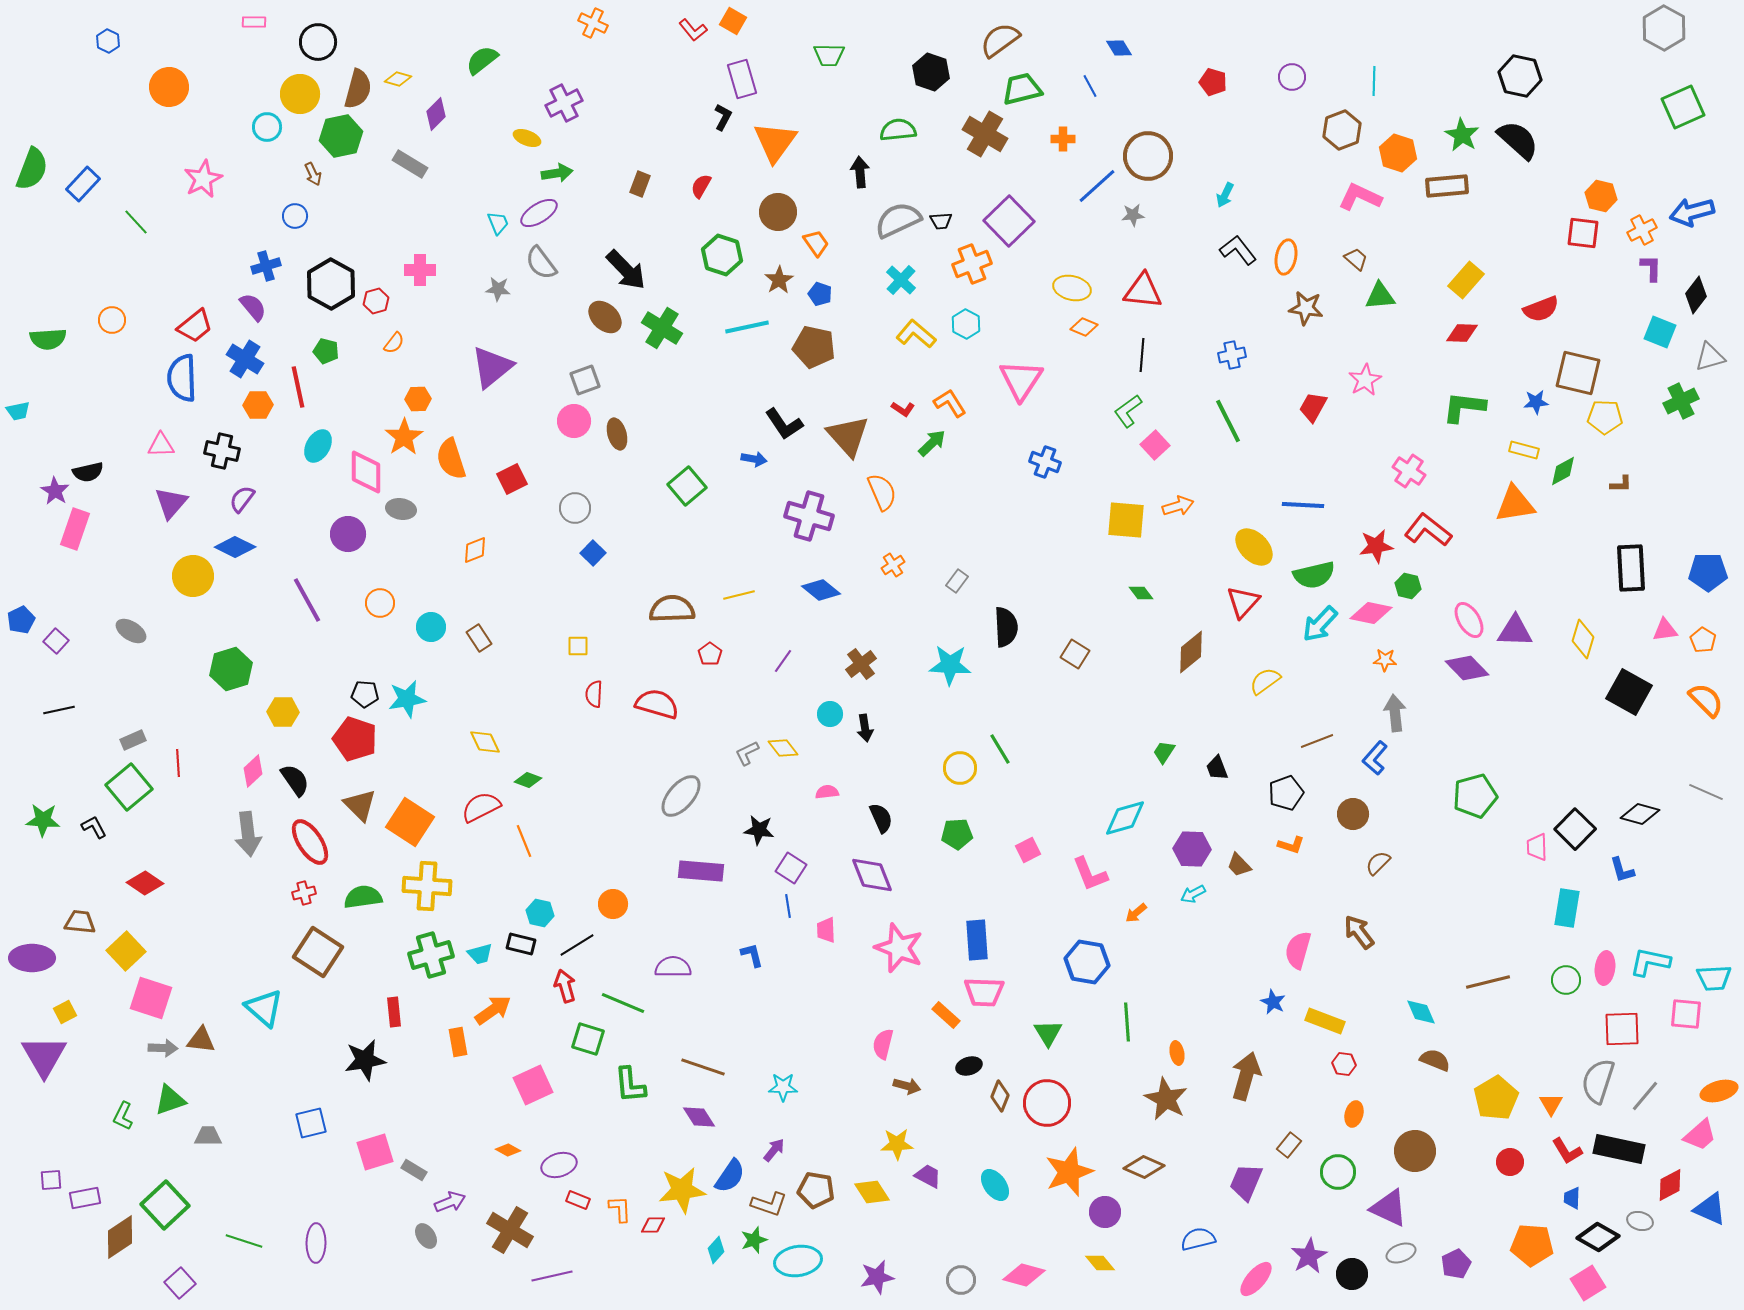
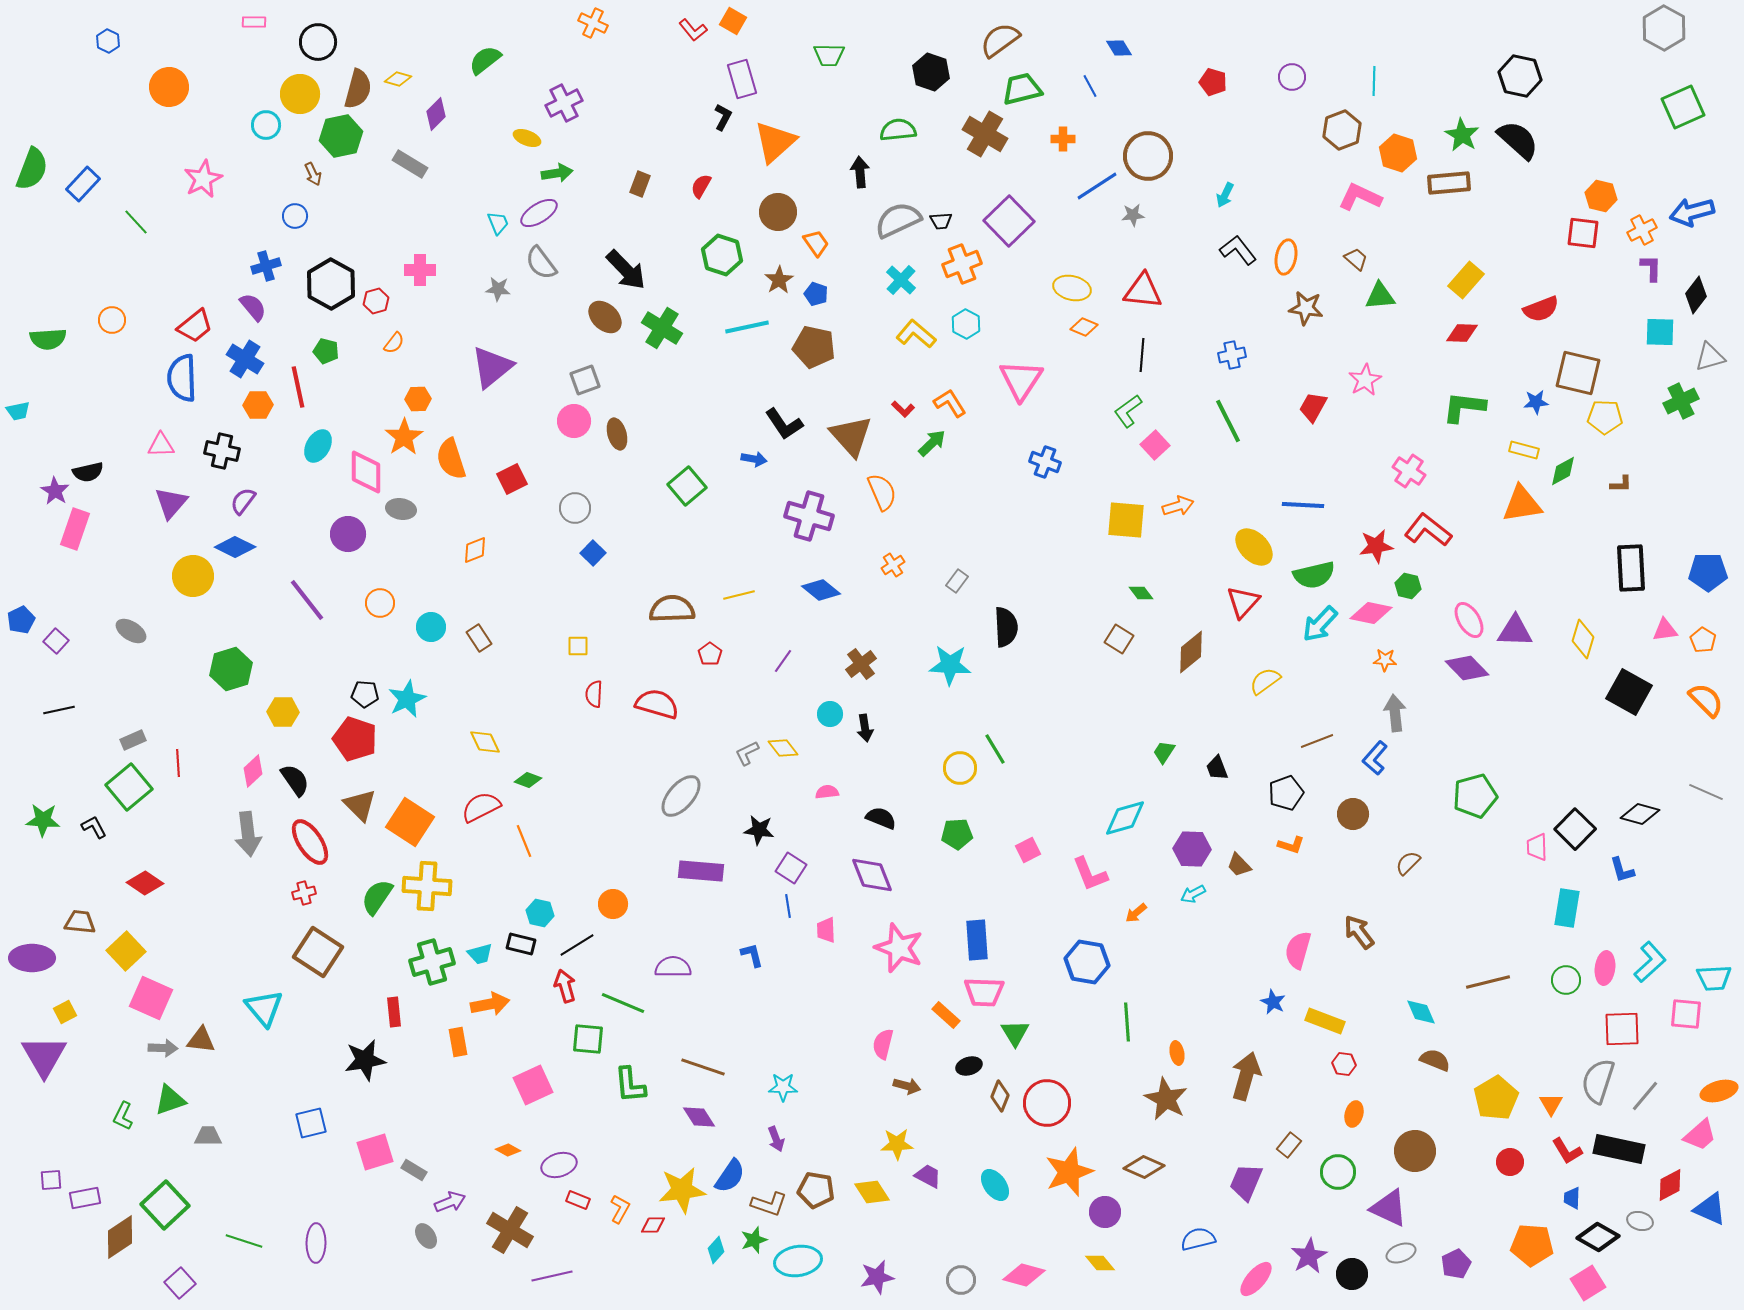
green semicircle at (482, 60): moved 3 px right
cyan circle at (267, 127): moved 1 px left, 2 px up
orange triangle at (775, 142): rotated 12 degrees clockwise
blue line at (1097, 186): rotated 9 degrees clockwise
brown rectangle at (1447, 186): moved 2 px right, 3 px up
orange cross at (972, 264): moved 10 px left
blue pentagon at (820, 294): moved 4 px left
cyan square at (1660, 332): rotated 20 degrees counterclockwise
red L-shape at (903, 409): rotated 10 degrees clockwise
brown triangle at (848, 436): moved 3 px right
purple semicircle at (242, 499): moved 1 px right, 2 px down
orange triangle at (1515, 504): moved 7 px right
purple line at (307, 600): rotated 9 degrees counterclockwise
brown square at (1075, 654): moved 44 px right, 15 px up
cyan star at (407, 699): rotated 15 degrees counterclockwise
green line at (1000, 749): moved 5 px left
black semicircle at (881, 818): rotated 44 degrees counterclockwise
brown semicircle at (1378, 863): moved 30 px right
green semicircle at (363, 897): moved 14 px right; rotated 48 degrees counterclockwise
green cross at (431, 955): moved 1 px right, 7 px down
cyan L-shape at (1650, 962): rotated 126 degrees clockwise
pink square at (151, 998): rotated 6 degrees clockwise
cyan triangle at (264, 1008): rotated 9 degrees clockwise
orange arrow at (493, 1010): moved 3 px left, 6 px up; rotated 24 degrees clockwise
green triangle at (1048, 1033): moved 33 px left
green square at (588, 1039): rotated 12 degrees counterclockwise
purple arrow at (774, 1150): moved 2 px right, 11 px up; rotated 120 degrees clockwise
orange L-shape at (620, 1209): rotated 32 degrees clockwise
